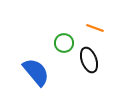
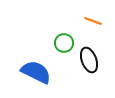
orange line: moved 2 px left, 7 px up
blue semicircle: rotated 24 degrees counterclockwise
